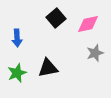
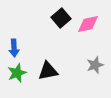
black square: moved 5 px right
blue arrow: moved 3 px left, 10 px down
gray star: moved 12 px down
black triangle: moved 3 px down
